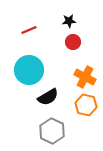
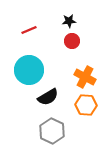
red circle: moved 1 px left, 1 px up
orange hexagon: rotated 10 degrees counterclockwise
